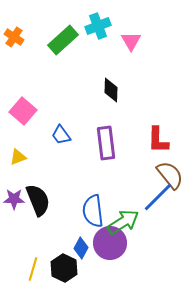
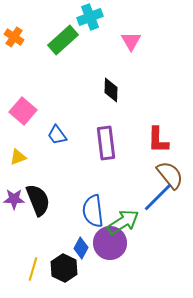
cyan cross: moved 8 px left, 9 px up
blue trapezoid: moved 4 px left
